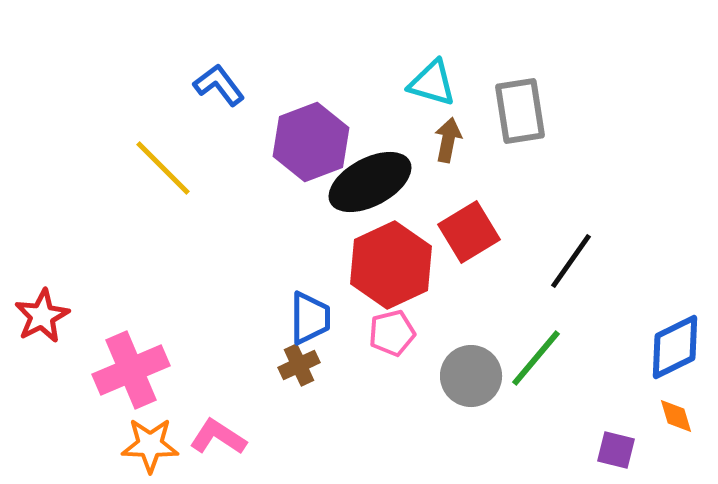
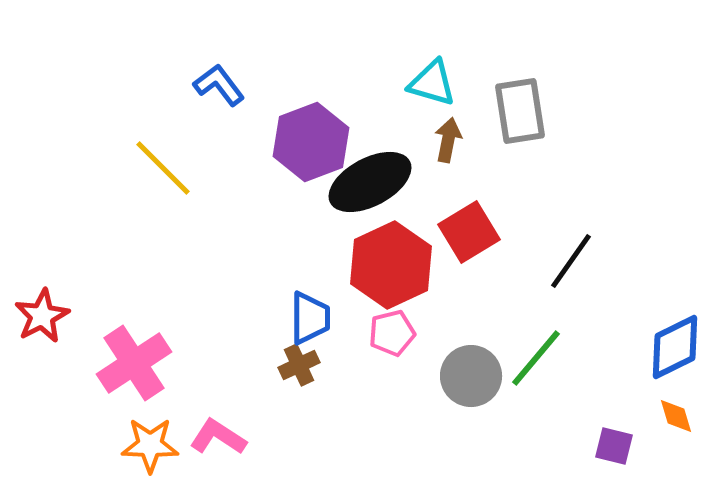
pink cross: moved 3 px right, 7 px up; rotated 10 degrees counterclockwise
purple square: moved 2 px left, 4 px up
